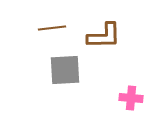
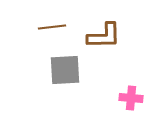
brown line: moved 1 px up
